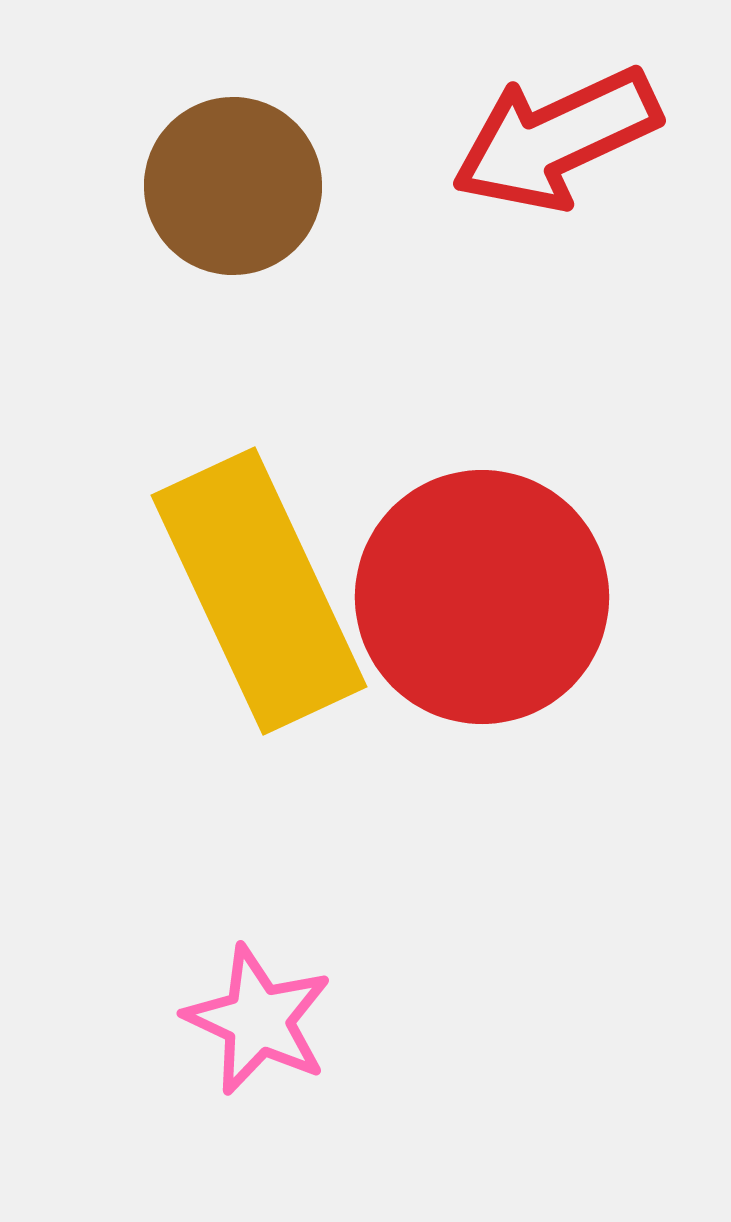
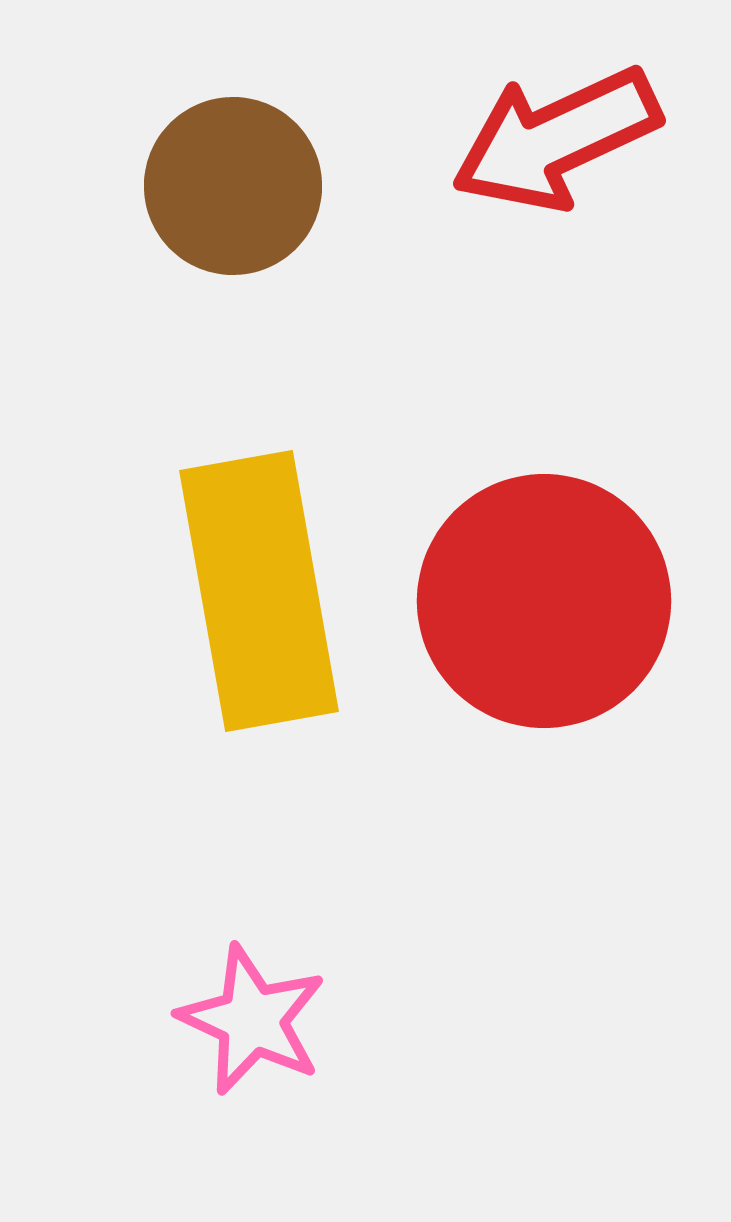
yellow rectangle: rotated 15 degrees clockwise
red circle: moved 62 px right, 4 px down
pink star: moved 6 px left
